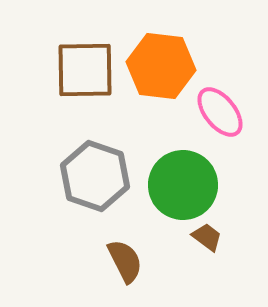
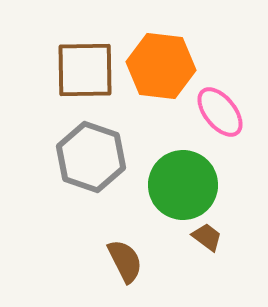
gray hexagon: moved 4 px left, 19 px up
